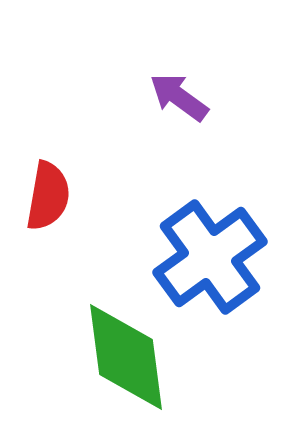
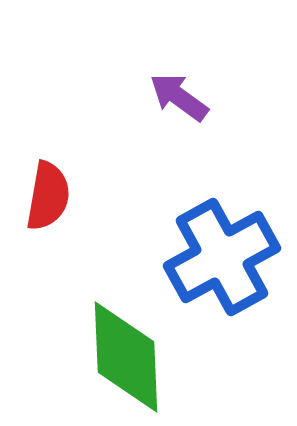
blue cross: moved 12 px right; rotated 7 degrees clockwise
green diamond: rotated 5 degrees clockwise
